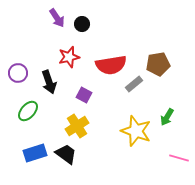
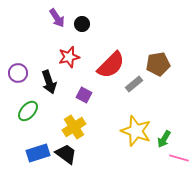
red semicircle: rotated 36 degrees counterclockwise
green arrow: moved 3 px left, 22 px down
yellow cross: moved 3 px left, 1 px down
blue rectangle: moved 3 px right
